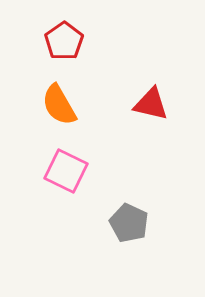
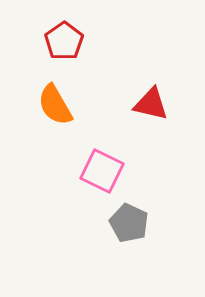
orange semicircle: moved 4 px left
pink square: moved 36 px right
